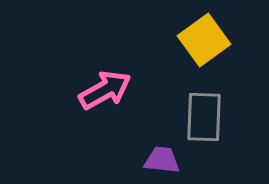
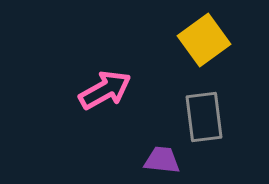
gray rectangle: rotated 9 degrees counterclockwise
